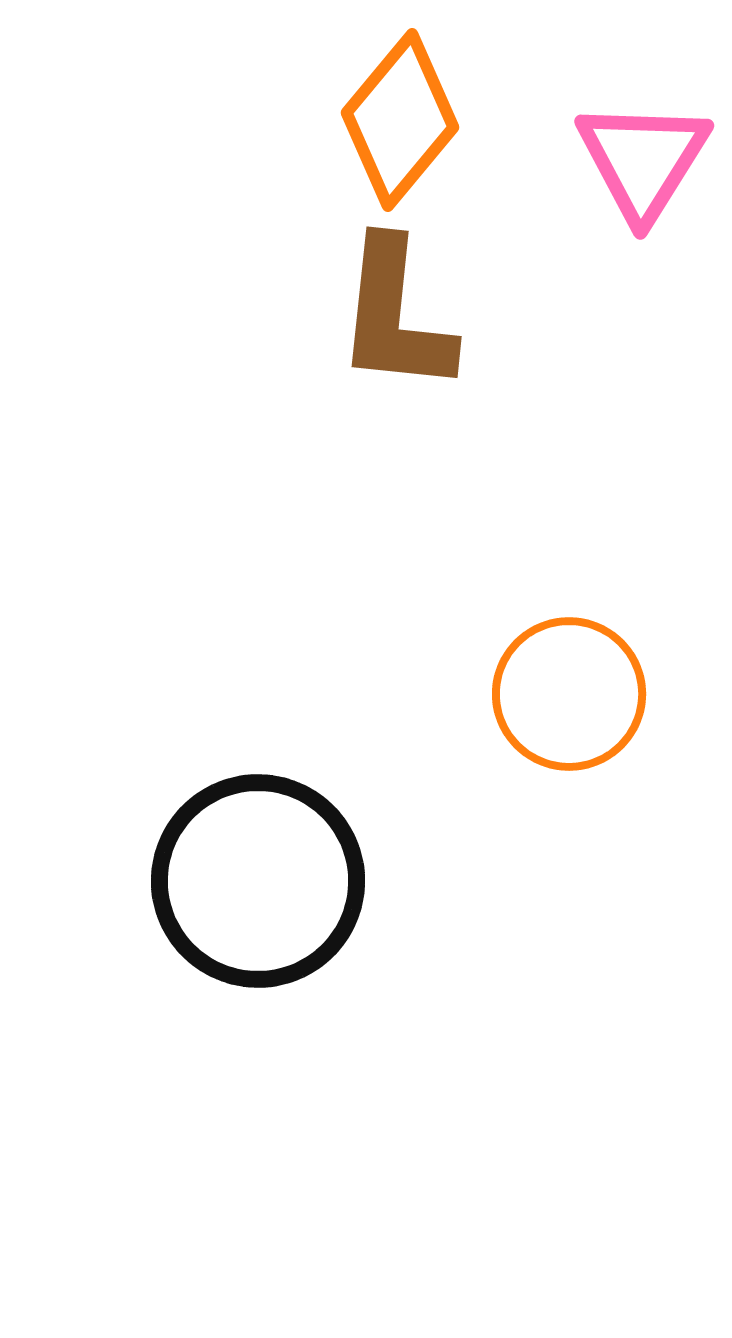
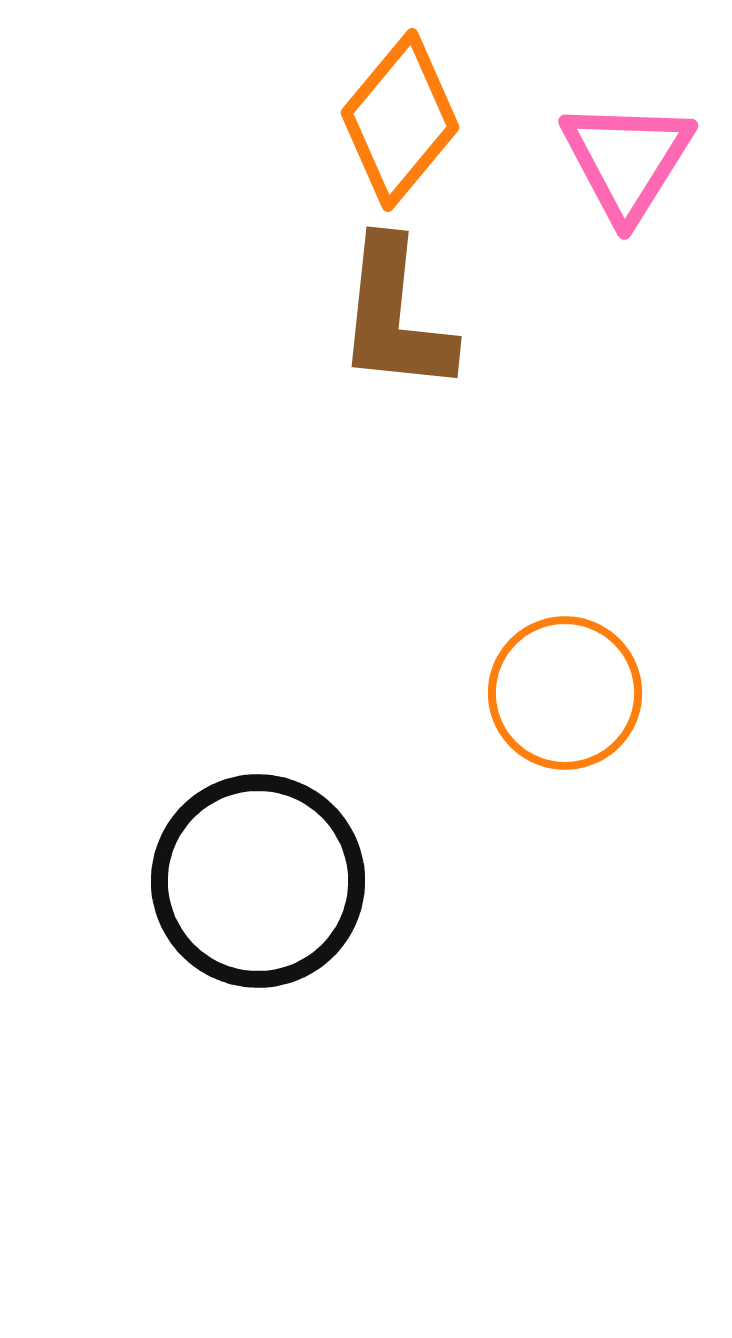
pink triangle: moved 16 px left
orange circle: moved 4 px left, 1 px up
